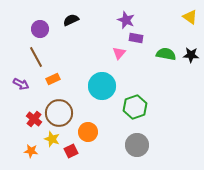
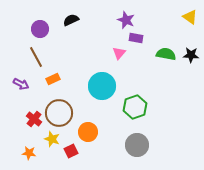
orange star: moved 2 px left, 2 px down
